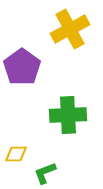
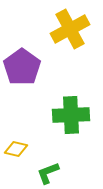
green cross: moved 3 px right
yellow diamond: moved 5 px up; rotated 15 degrees clockwise
green L-shape: moved 3 px right
